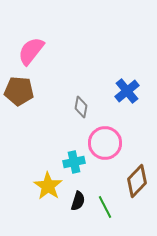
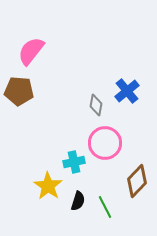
gray diamond: moved 15 px right, 2 px up
